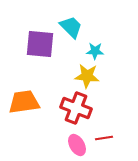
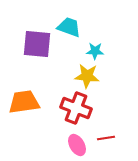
cyan trapezoid: moved 2 px left; rotated 25 degrees counterclockwise
purple square: moved 3 px left
red line: moved 2 px right
